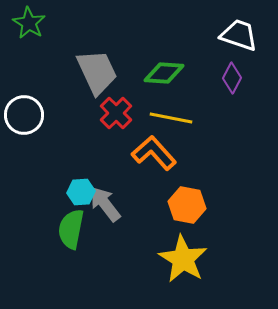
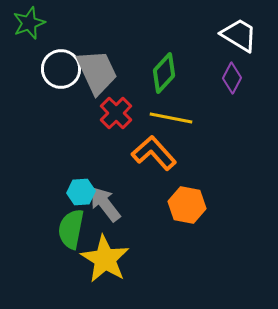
green star: rotated 20 degrees clockwise
white trapezoid: rotated 12 degrees clockwise
green diamond: rotated 51 degrees counterclockwise
white circle: moved 37 px right, 46 px up
yellow star: moved 78 px left
